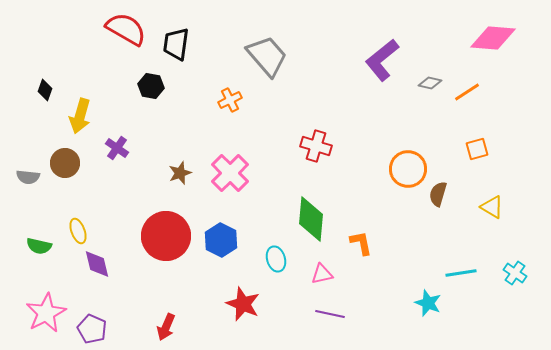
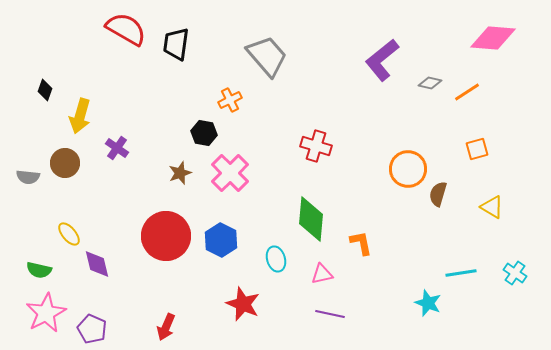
black hexagon: moved 53 px right, 47 px down
yellow ellipse: moved 9 px left, 3 px down; rotated 20 degrees counterclockwise
green semicircle: moved 24 px down
